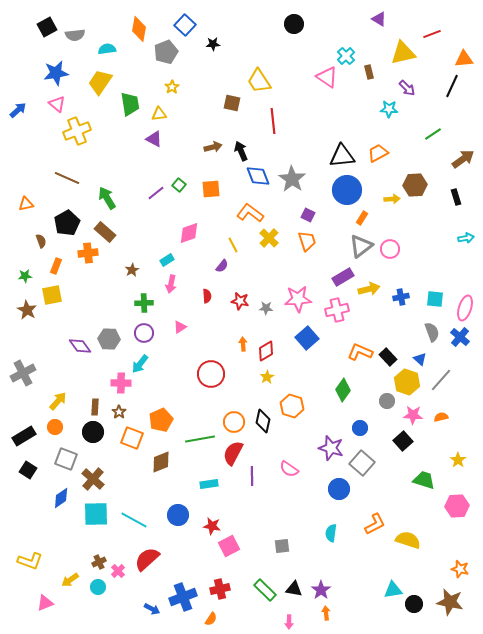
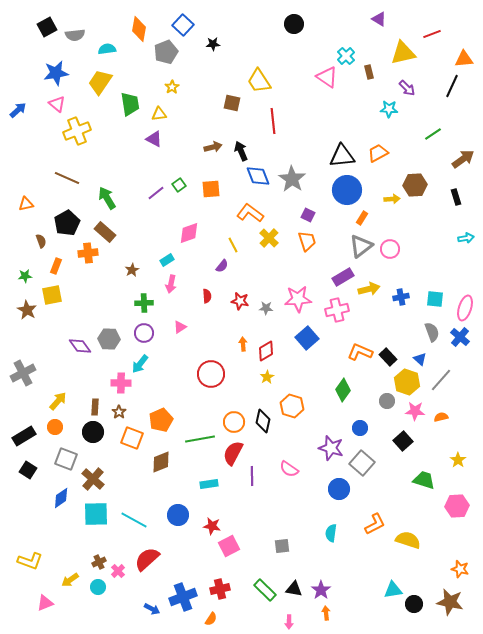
blue square at (185, 25): moved 2 px left
green square at (179, 185): rotated 16 degrees clockwise
pink star at (413, 415): moved 2 px right, 4 px up
